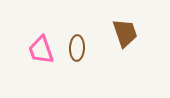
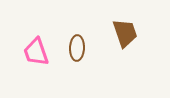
pink trapezoid: moved 5 px left, 2 px down
